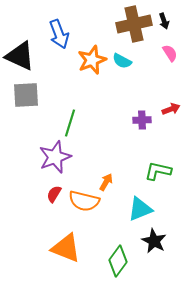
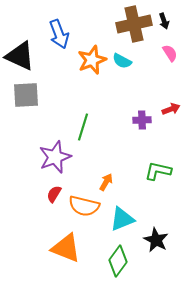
green line: moved 13 px right, 4 px down
orange semicircle: moved 5 px down
cyan triangle: moved 18 px left, 10 px down
black star: moved 2 px right, 1 px up
